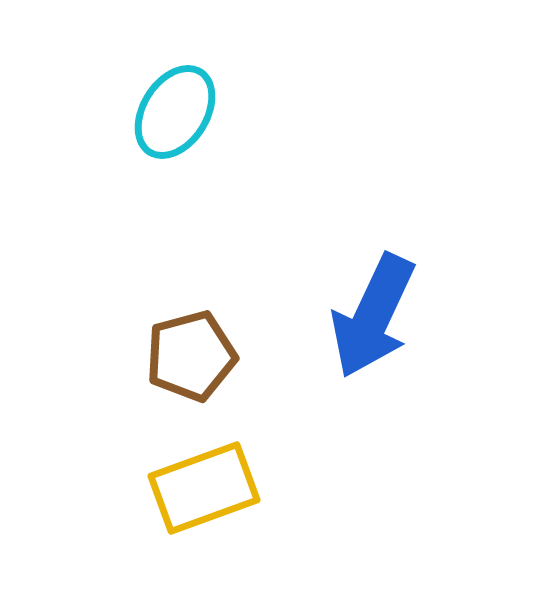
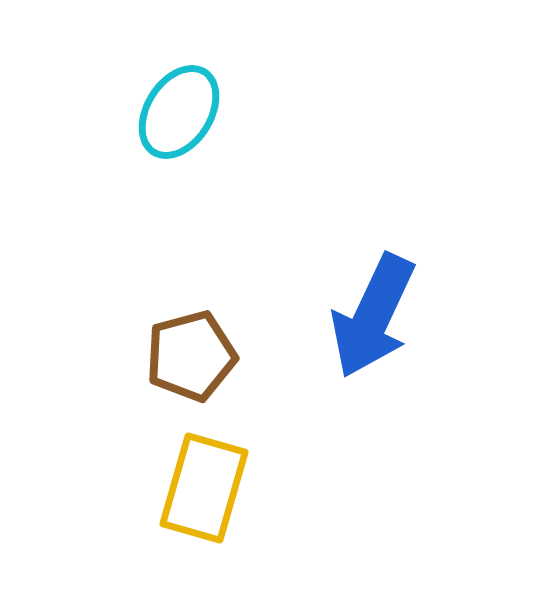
cyan ellipse: moved 4 px right
yellow rectangle: rotated 54 degrees counterclockwise
